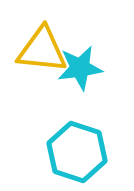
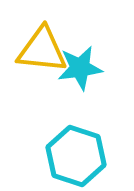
cyan hexagon: moved 1 px left, 4 px down
